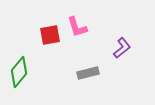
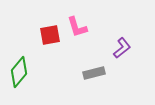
gray rectangle: moved 6 px right
